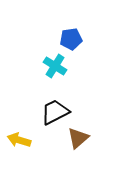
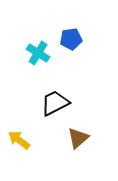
cyan cross: moved 17 px left, 13 px up
black trapezoid: moved 9 px up
yellow arrow: rotated 20 degrees clockwise
